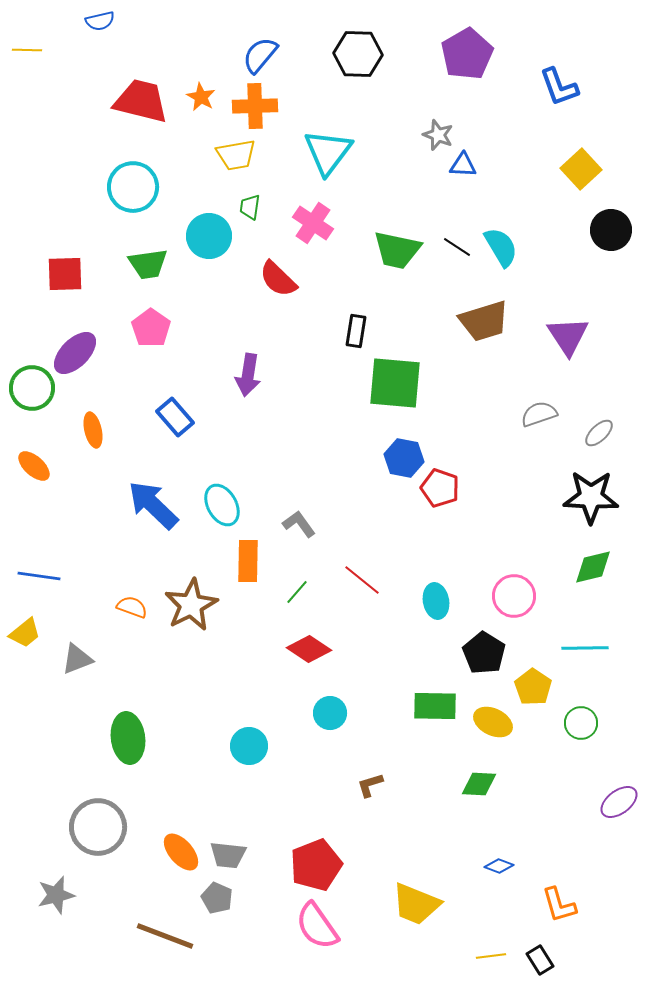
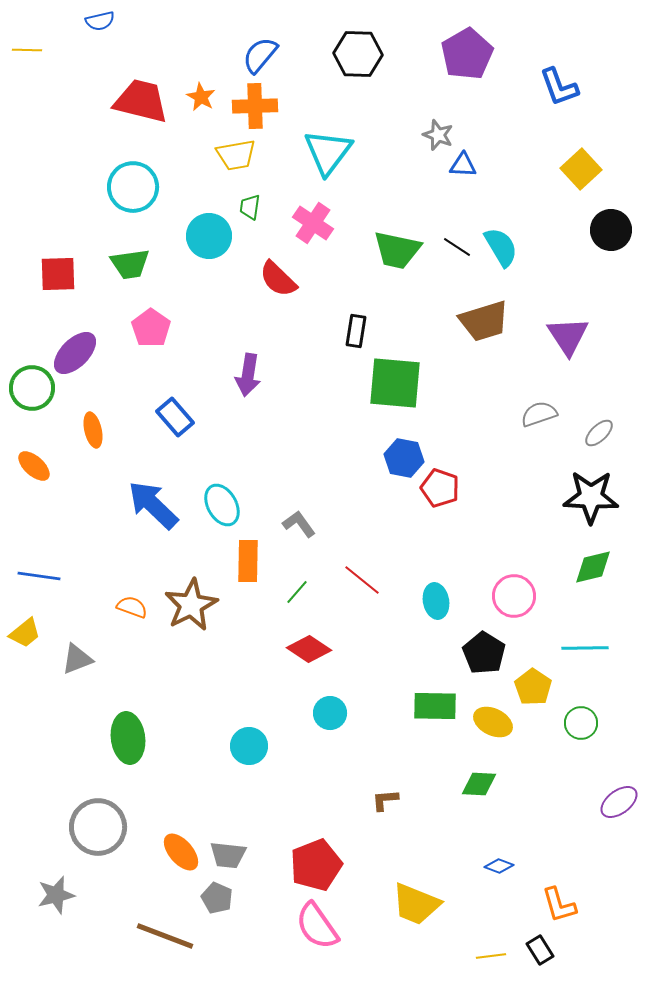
green trapezoid at (148, 264): moved 18 px left
red square at (65, 274): moved 7 px left
brown L-shape at (370, 785): moved 15 px right, 15 px down; rotated 12 degrees clockwise
black rectangle at (540, 960): moved 10 px up
